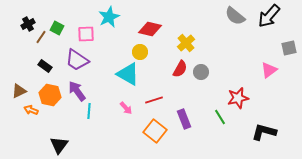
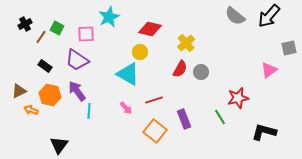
black cross: moved 3 px left
